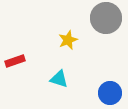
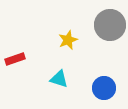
gray circle: moved 4 px right, 7 px down
red rectangle: moved 2 px up
blue circle: moved 6 px left, 5 px up
